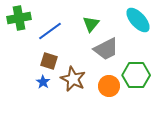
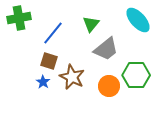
blue line: moved 3 px right, 2 px down; rotated 15 degrees counterclockwise
gray trapezoid: rotated 12 degrees counterclockwise
brown star: moved 1 px left, 2 px up
